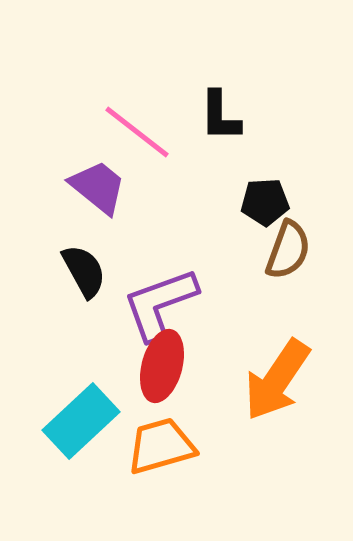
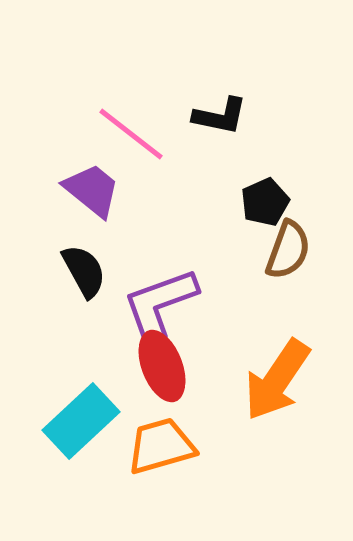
black L-shape: rotated 78 degrees counterclockwise
pink line: moved 6 px left, 2 px down
purple trapezoid: moved 6 px left, 3 px down
black pentagon: rotated 21 degrees counterclockwise
red ellipse: rotated 36 degrees counterclockwise
